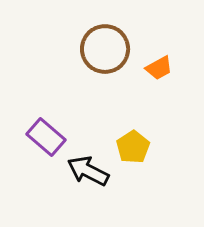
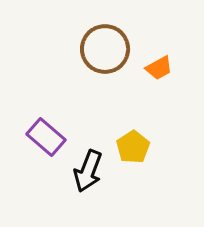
black arrow: rotated 96 degrees counterclockwise
